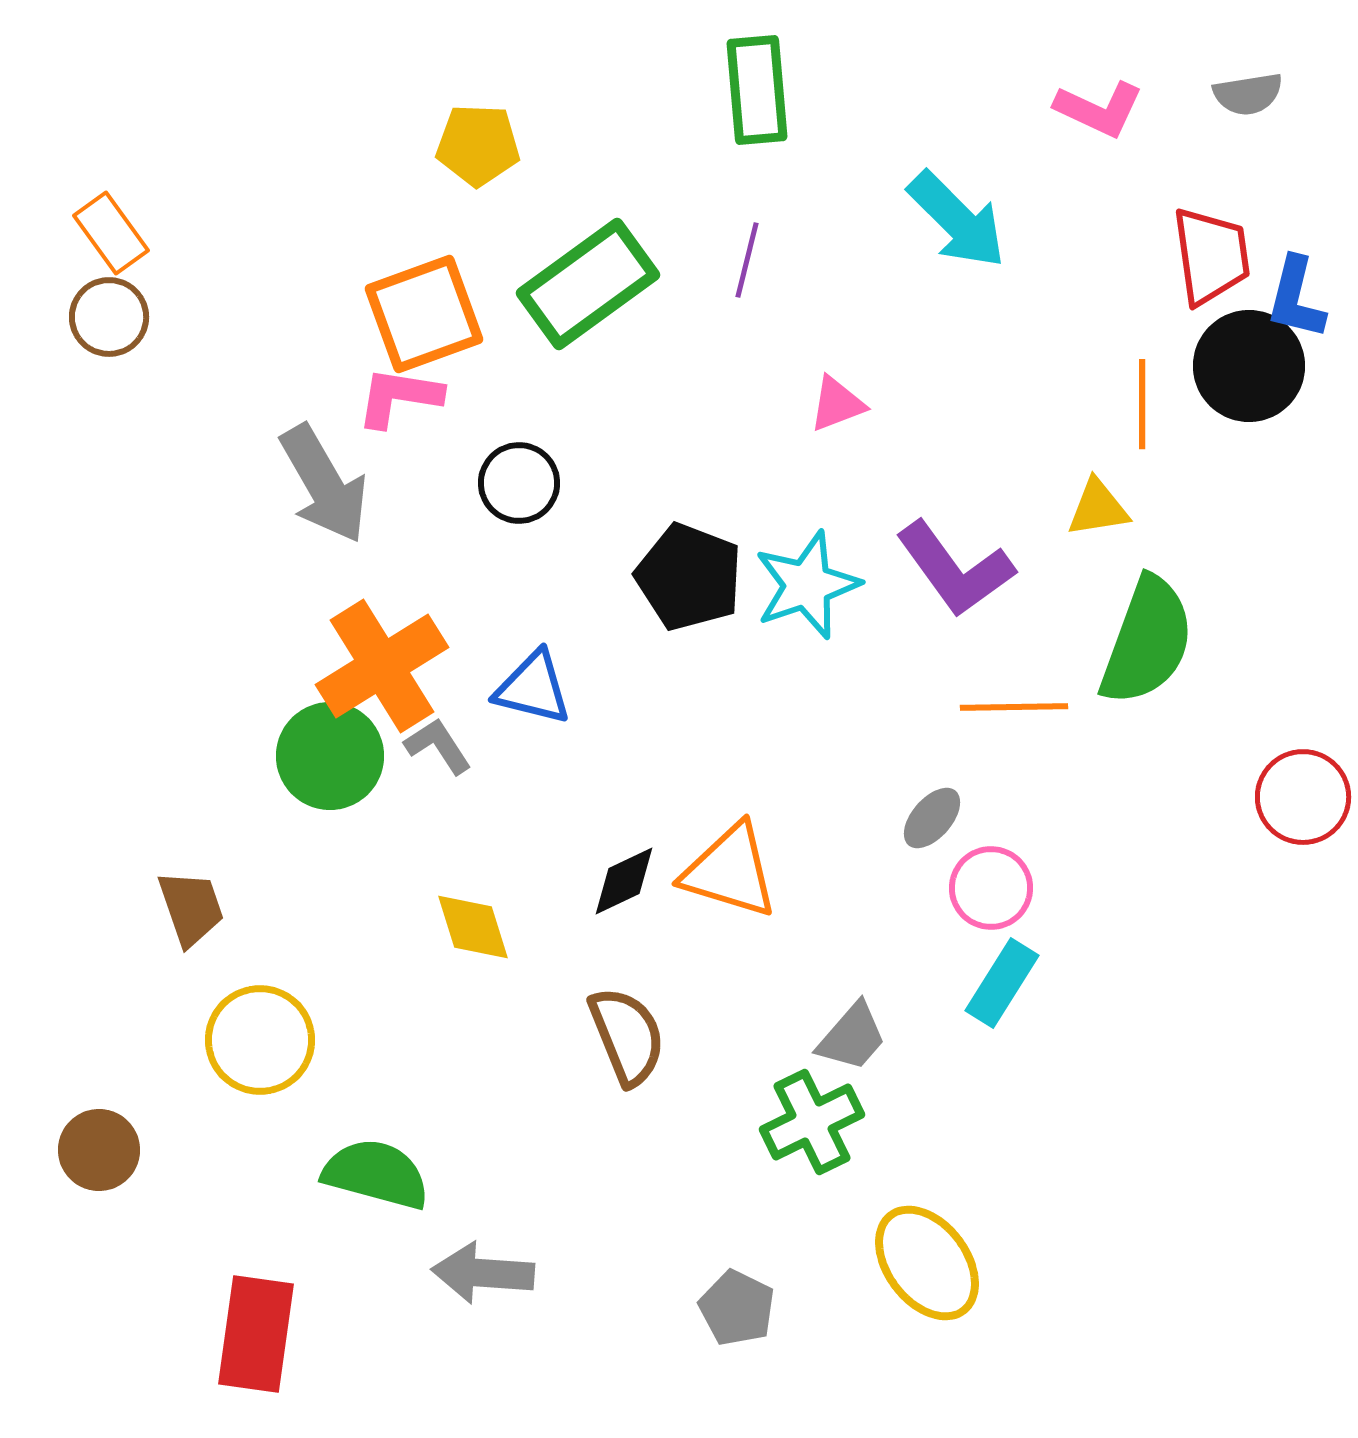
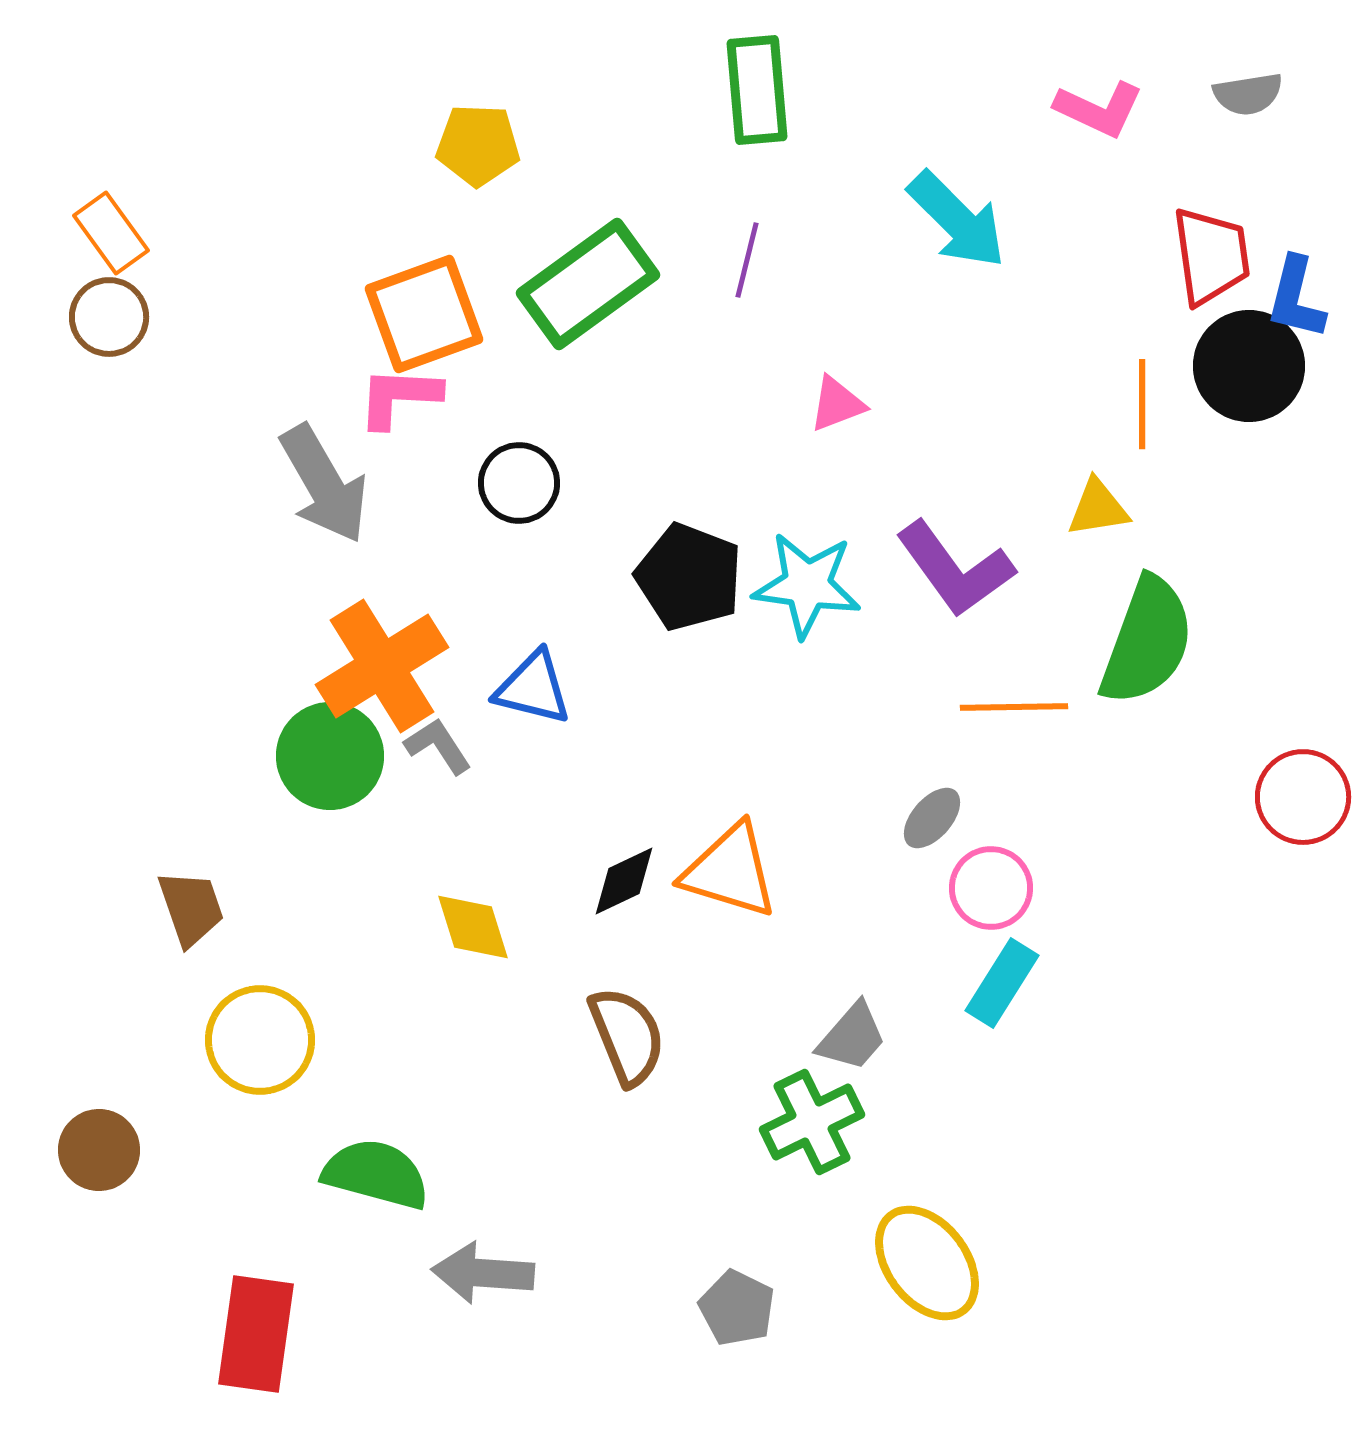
pink L-shape at (399, 397): rotated 6 degrees counterclockwise
cyan star at (807, 585): rotated 27 degrees clockwise
